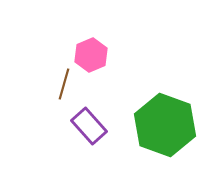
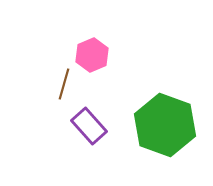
pink hexagon: moved 1 px right
